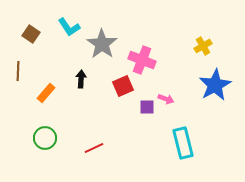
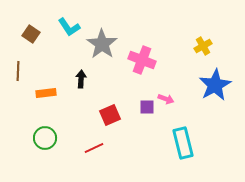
red square: moved 13 px left, 29 px down
orange rectangle: rotated 42 degrees clockwise
